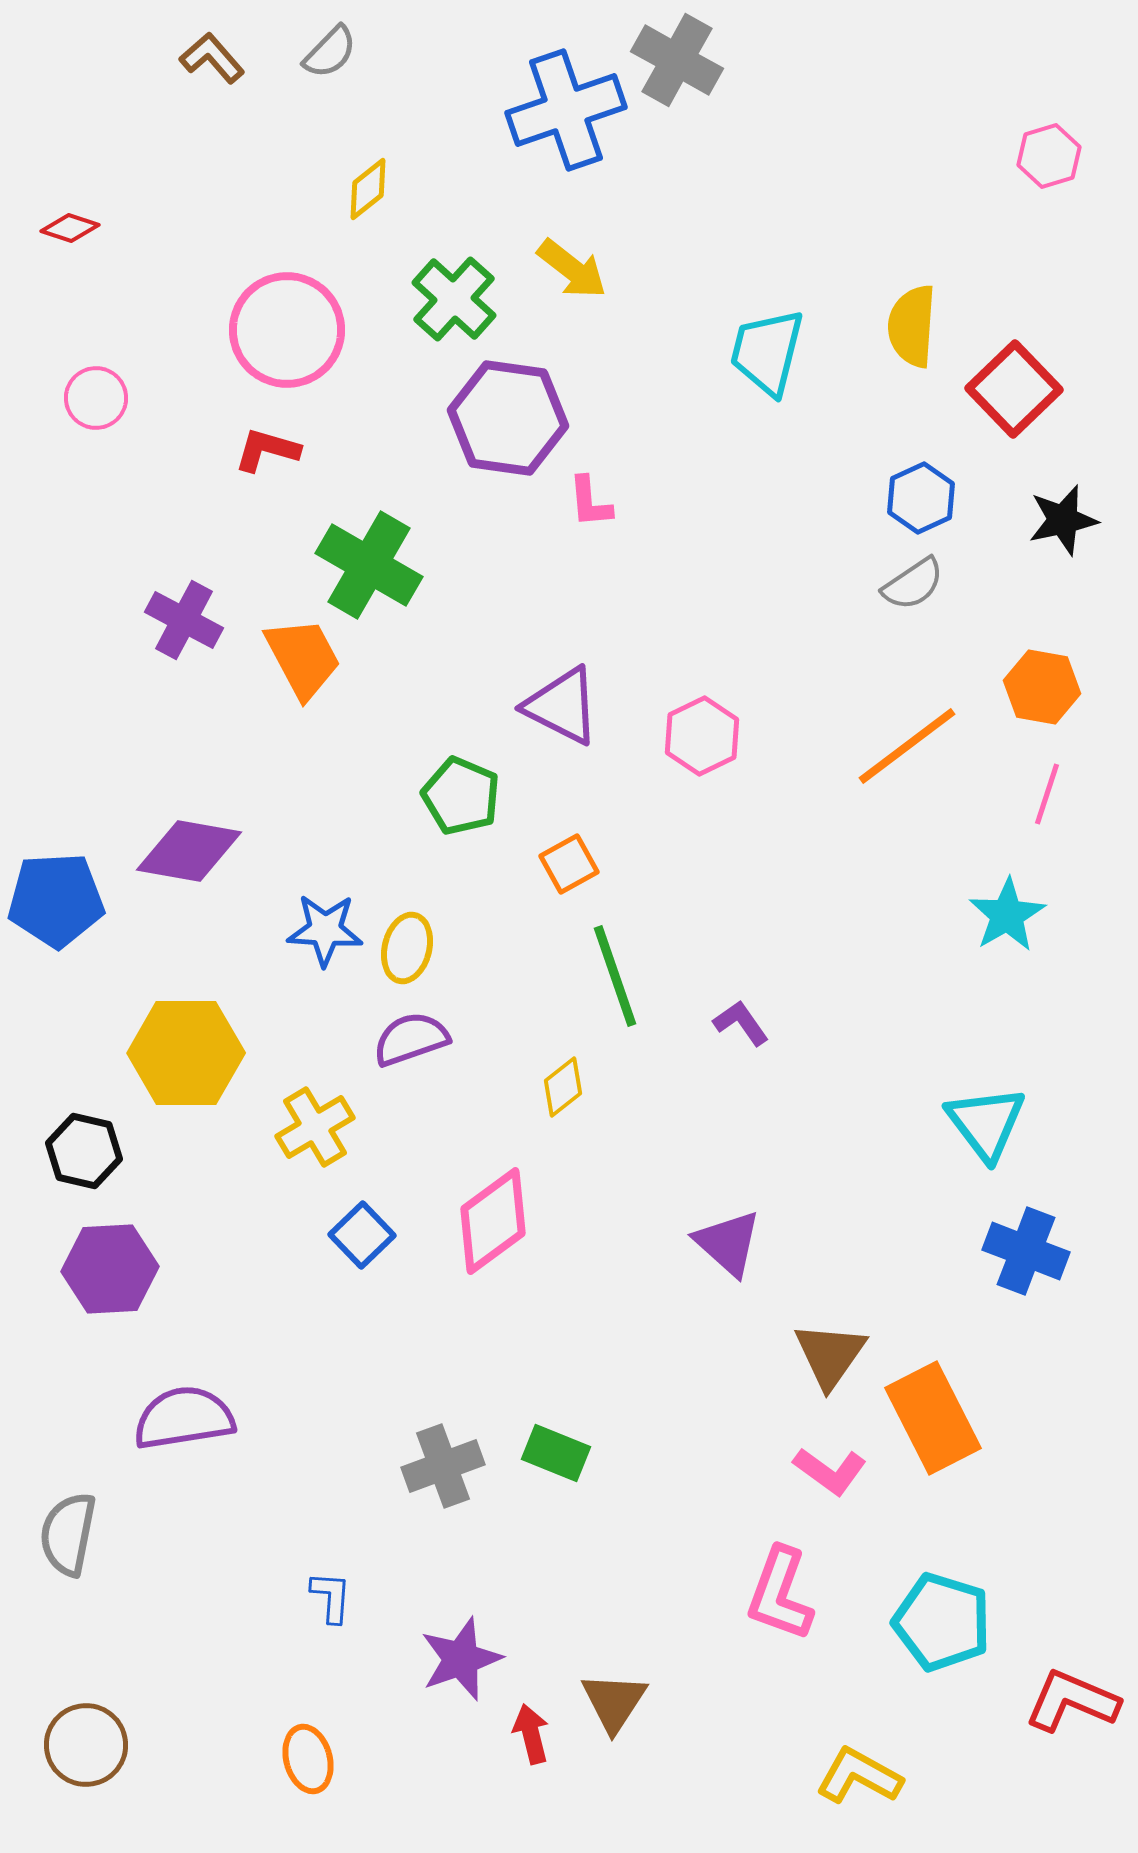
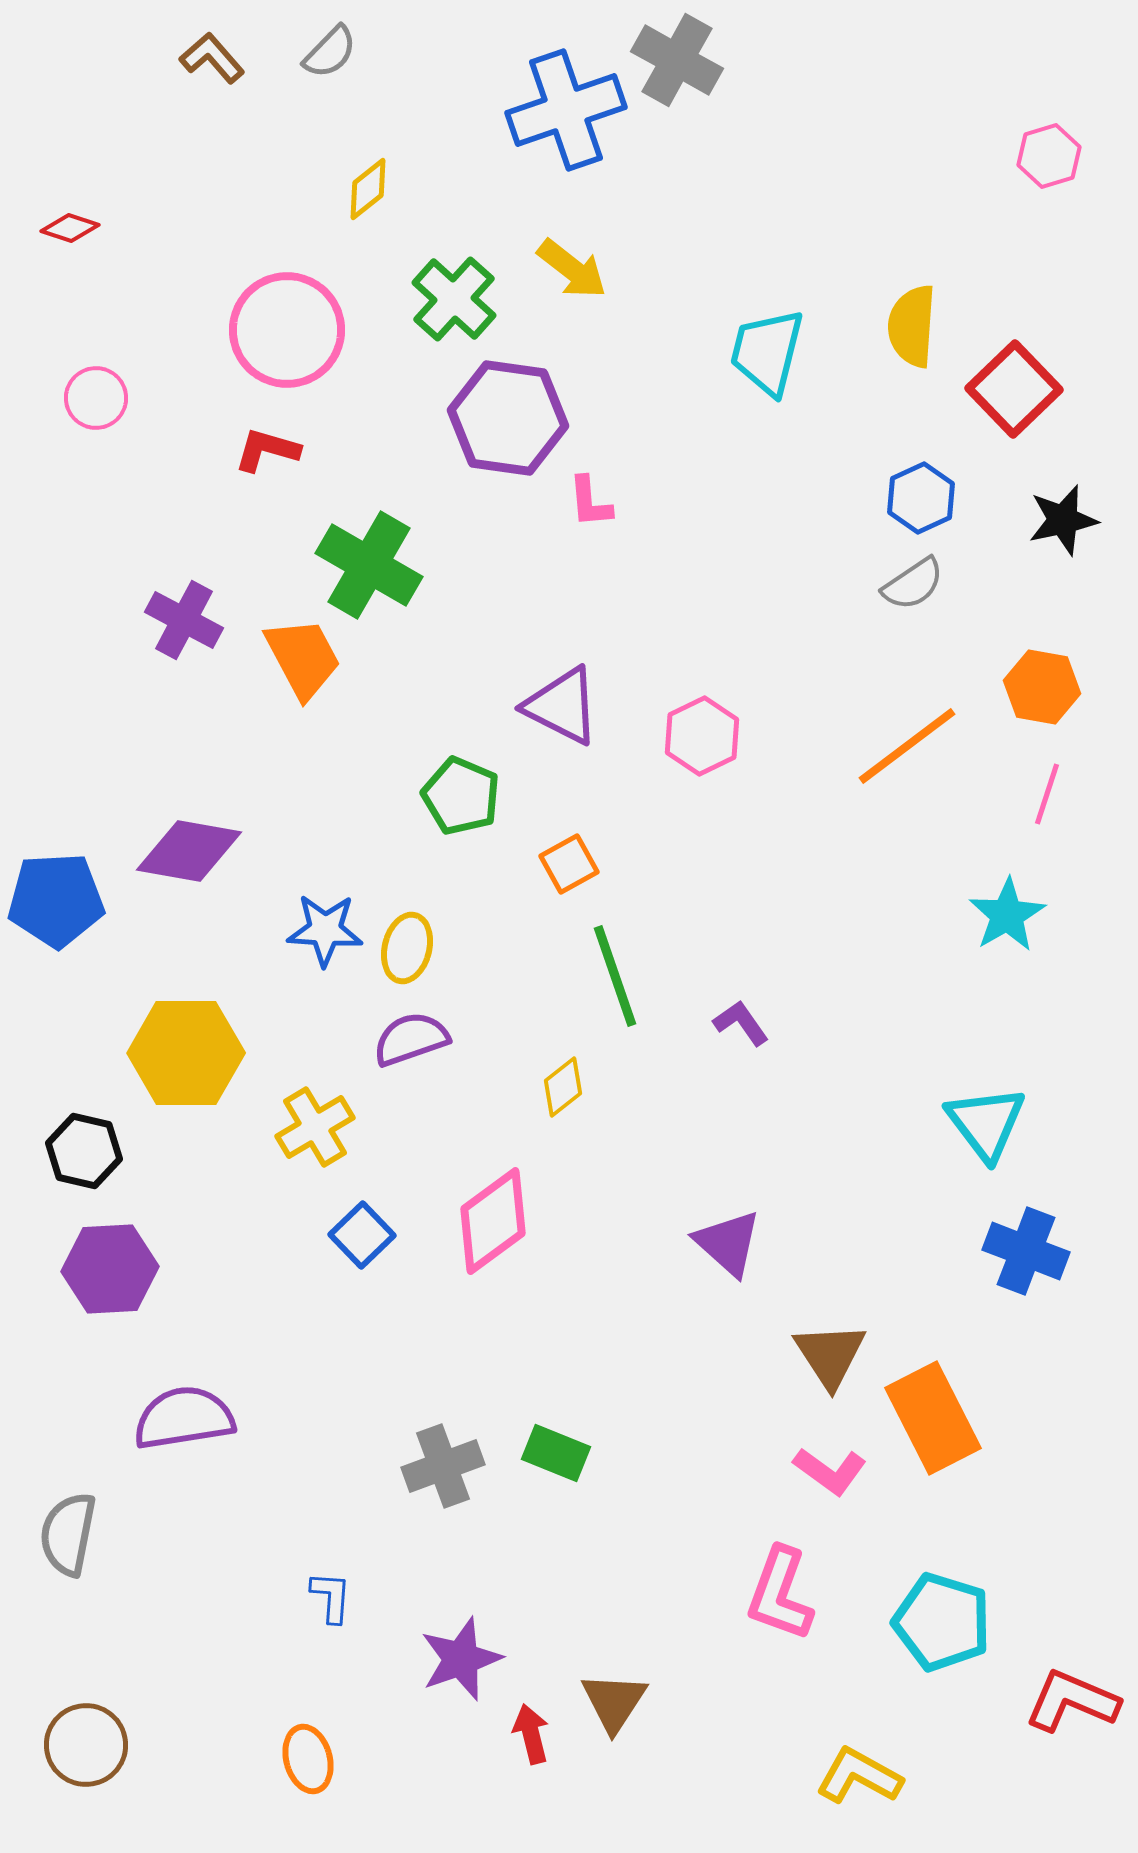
brown triangle at (830, 1355): rotated 8 degrees counterclockwise
